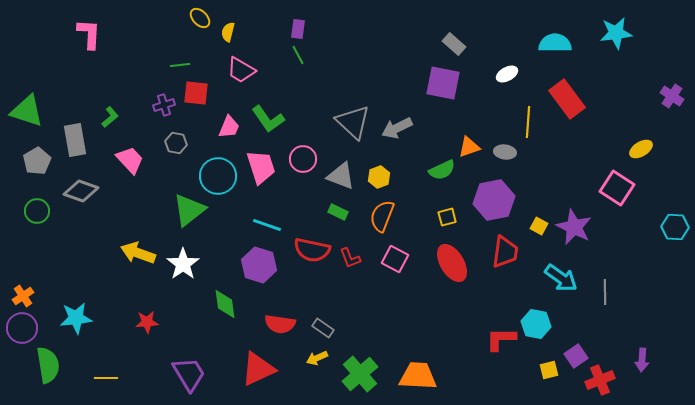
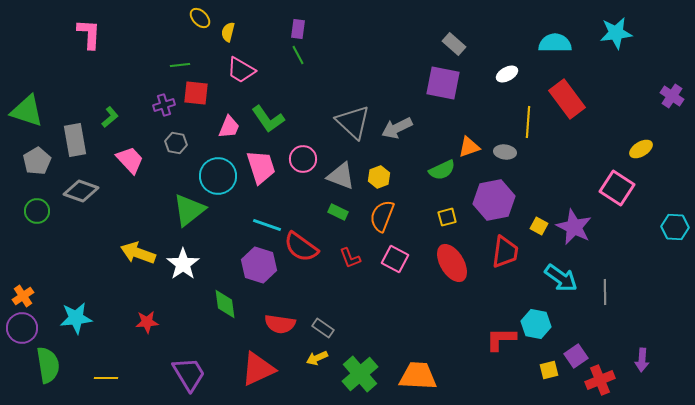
red semicircle at (312, 250): moved 11 px left, 3 px up; rotated 24 degrees clockwise
